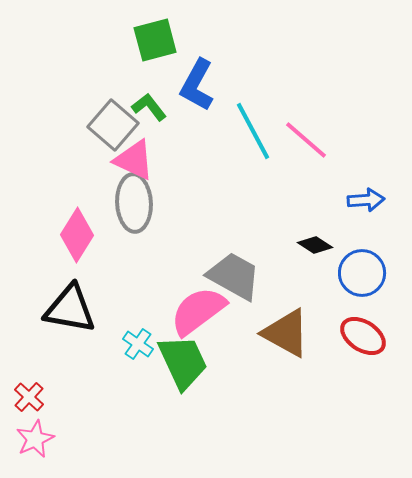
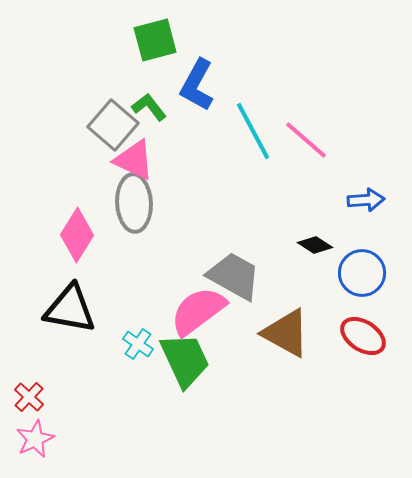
green trapezoid: moved 2 px right, 2 px up
